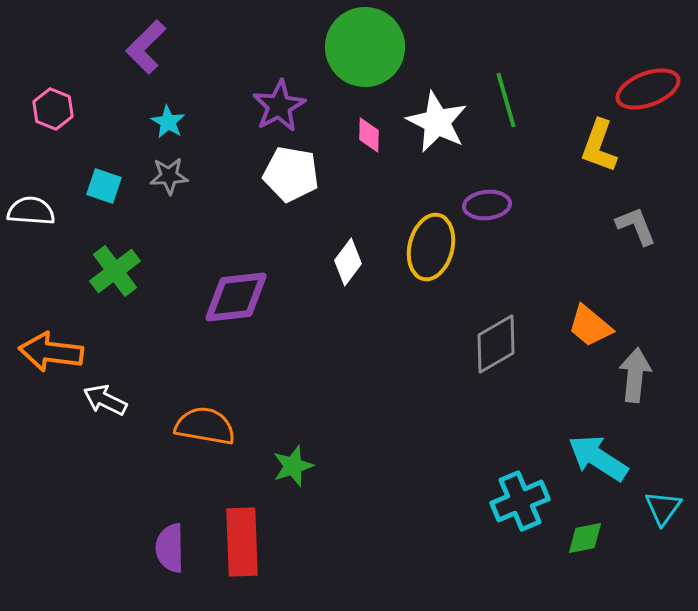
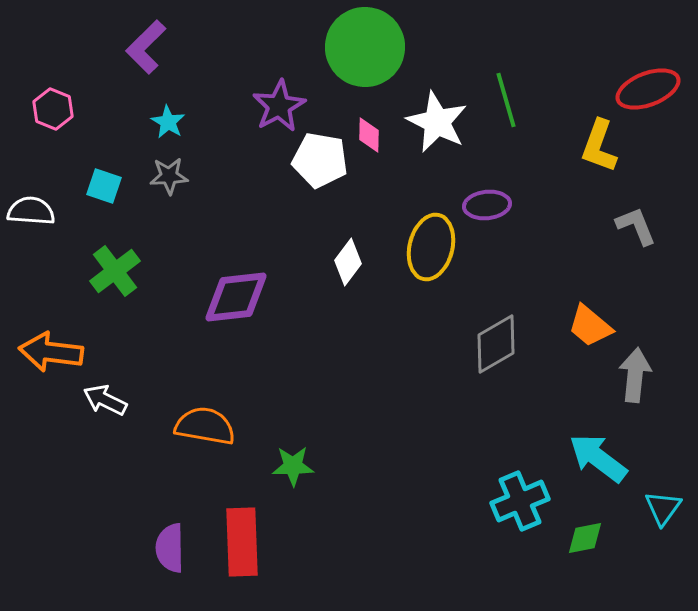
white pentagon: moved 29 px right, 14 px up
cyan arrow: rotated 4 degrees clockwise
green star: rotated 18 degrees clockwise
